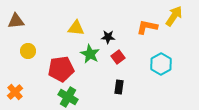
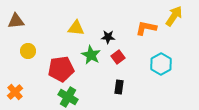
orange L-shape: moved 1 px left, 1 px down
green star: moved 1 px right, 1 px down
